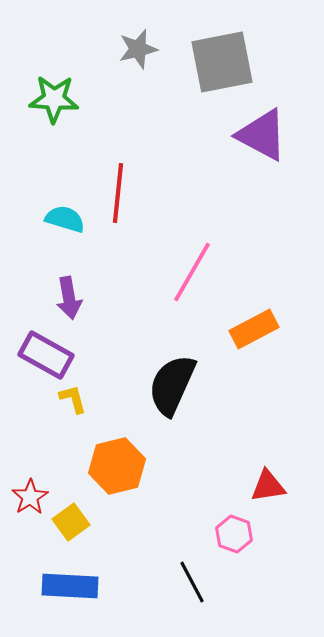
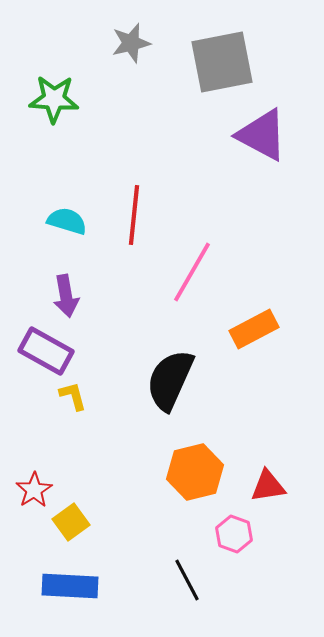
gray star: moved 7 px left, 6 px up
red line: moved 16 px right, 22 px down
cyan semicircle: moved 2 px right, 2 px down
purple arrow: moved 3 px left, 2 px up
purple rectangle: moved 4 px up
black semicircle: moved 2 px left, 5 px up
yellow L-shape: moved 3 px up
orange hexagon: moved 78 px right, 6 px down
red star: moved 4 px right, 7 px up
black line: moved 5 px left, 2 px up
